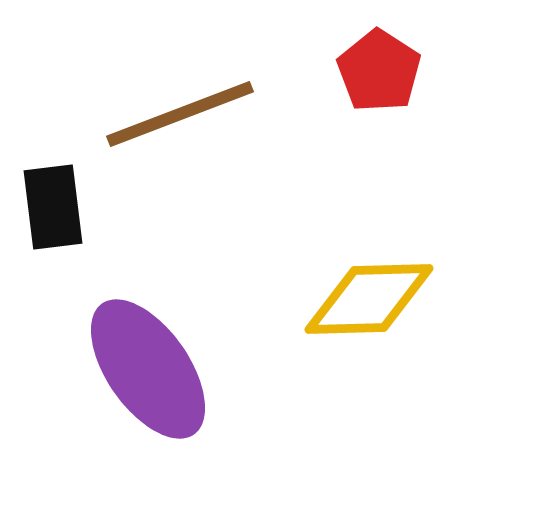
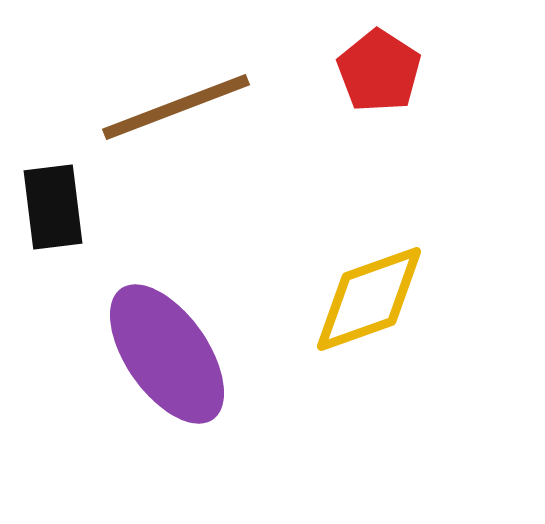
brown line: moved 4 px left, 7 px up
yellow diamond: rotated 18 degrees counterclockwise
purple ellipse: moved 19 px right, 15 px up
